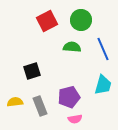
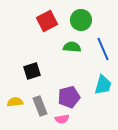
pink semicircle: moved 13 px left
